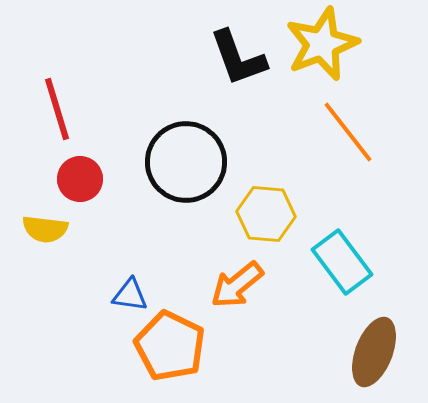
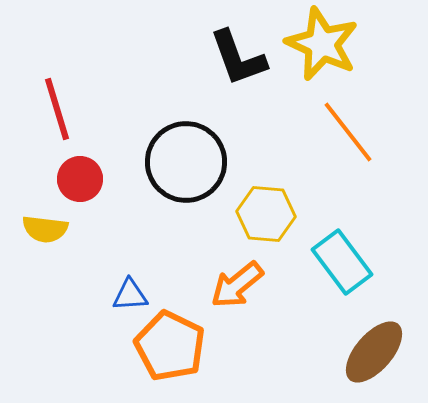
yellow star: rotated 26 degrees counterclockwise
blue triangle: rotated 12 degrees counterclockwise
brown ellipse: rotated 20 degrees clockwise
